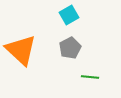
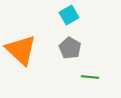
gray pentagon: rotated 15 degrees counterclockwise
